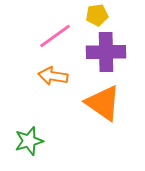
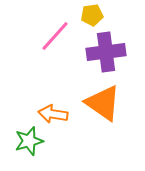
yellow pentagon: moved 5 px left
pink line: rotated 12 degrees counterclockwise
purple cross: rotated 6 degrees counterclockwise
orange arrow: moved 38 px down
